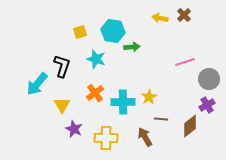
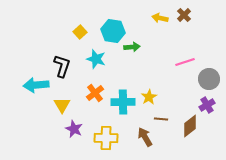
yellow square: rotated 24 degrees counterclockwise
cyan arrow: moved 1 px left, 1 px down; rotated 45 degrees clockwise
